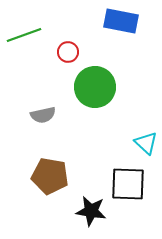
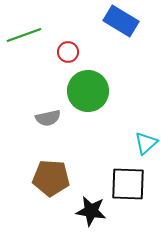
blue rectangle: rotated 20 degrees clockwise
green circle: moved 7 px left, 4 px down
gray semicircle: moved 5 px right, 3 px down
cyan triangle: rotated 35 degrees clockwise
brown pentagon: moved 1 px right, 2 px down; rotated 6 degrees counterclockwise
